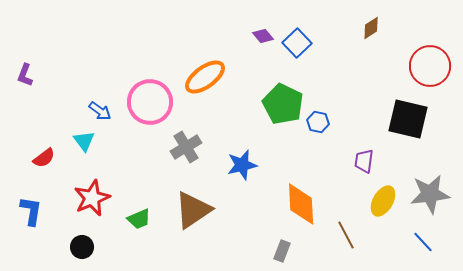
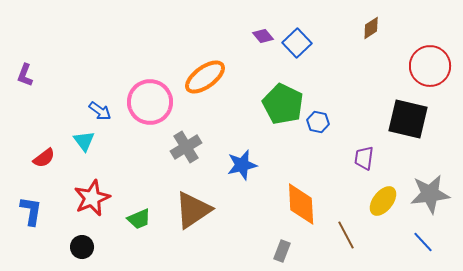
purple trapezoid: moved 3 px up
yellow ellipse: rotated 8 degrees clockwise
